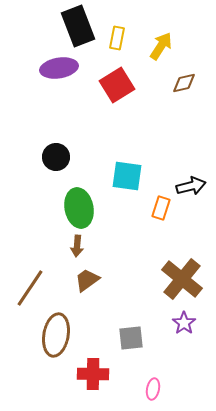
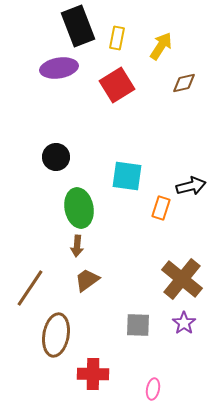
gray square: moved 7 px right, 13 px up; rotated 8 degrees clockwise
